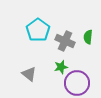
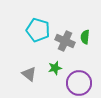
cyan pentagon: rotated 20 degrees counterclockwise
green semicircle: moved 3 px left
green star: moved 6 px left, 1 px down
purple circle: moved 2 px right
